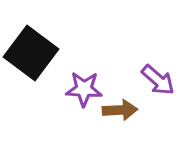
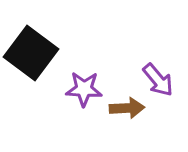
purple arrow: rotated 9 degrees clockwise
brown arrow: moved 7 px right, 2 px up
